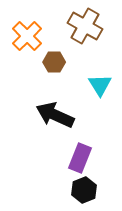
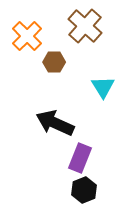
brown cross: rotated 12 degrees clockwise
cyan triangle: moved 3 px right, 2 px down
black arrow: moved 8 px down
